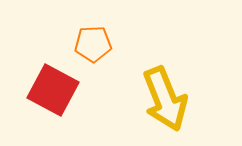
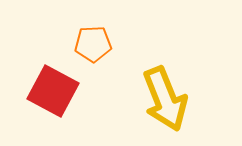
red square: moved 1 px down
